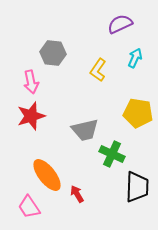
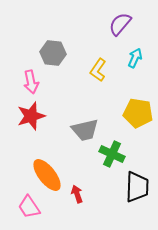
purple semicircle: rotated 25 degrees counterclockwise
red arrow: rotated 12 degrees clockwise
